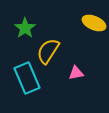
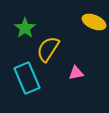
yellow ellipse: moved 1 px up
yellow semicircle: moved 2 px up
